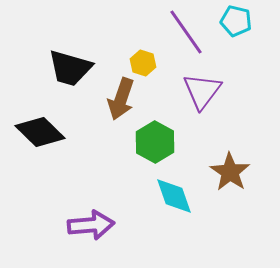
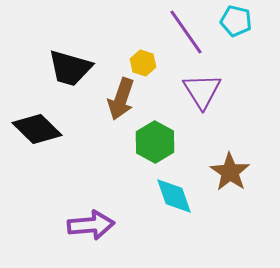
purple triangle: rotated 9 degrees counterclockwise
black diamond: moved 3 px left, 3 px up
